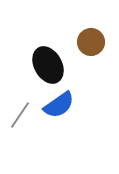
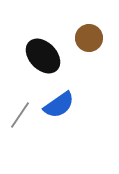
brown circle: moved 2 px left, 4 px up
black ellipse: moved 5 px left, 9 px up; rotated 15 degrees counterclockwise
